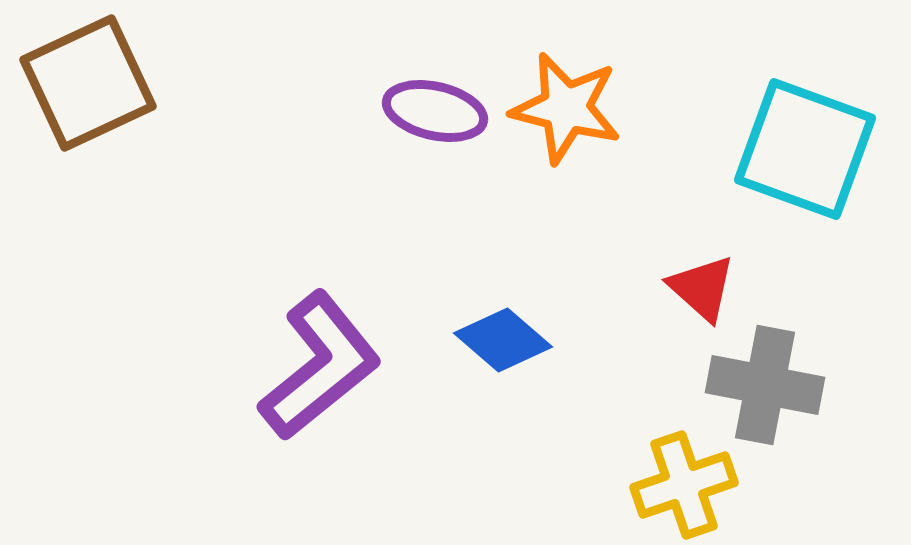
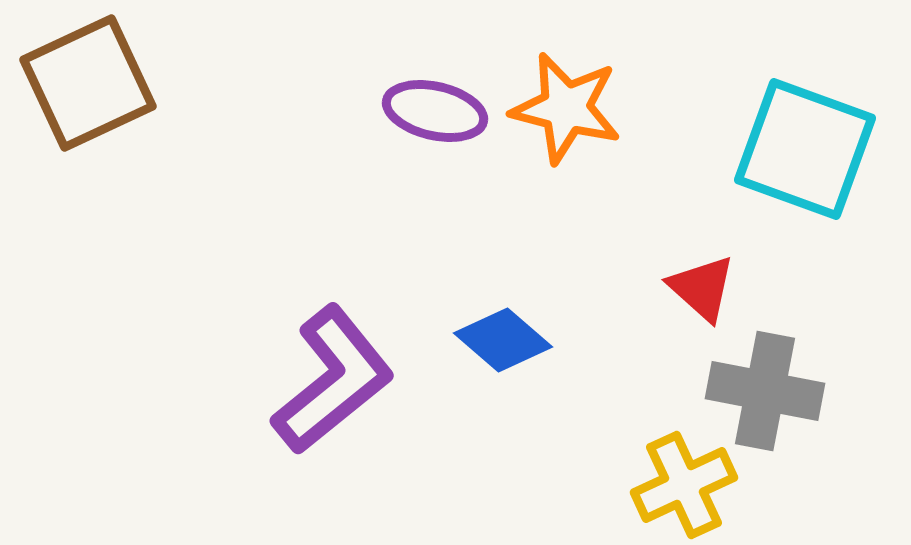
purple L-shape: moved 13 px right, 14 px down
gray cross: moved 6 px down
yellow cross: rotated 6 degrees counterclockwise
